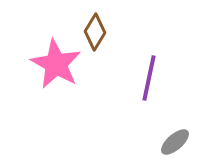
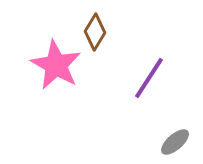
pink star: moved 1 px down
purple line: rotated 21 degrees clockwise
